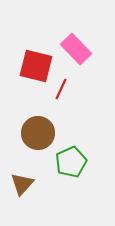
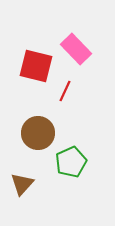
red line: moved 4 px right, 2 px down
